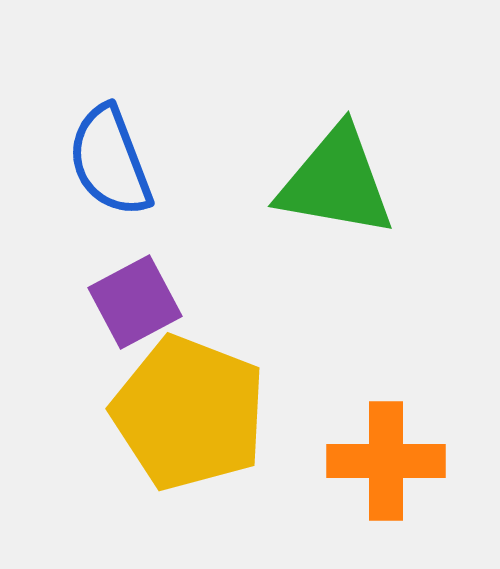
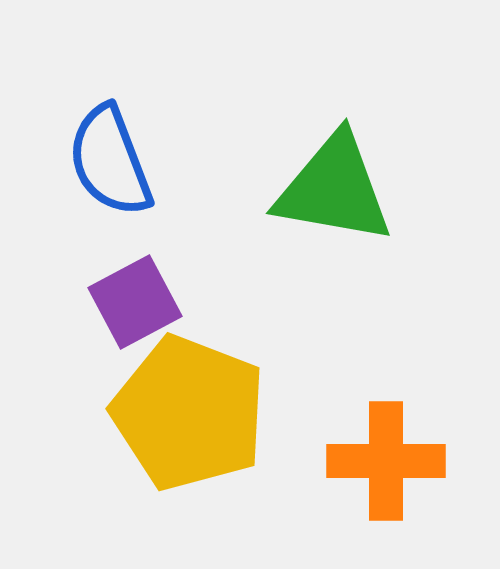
green triangle: moved 2 px left, 7 px down
